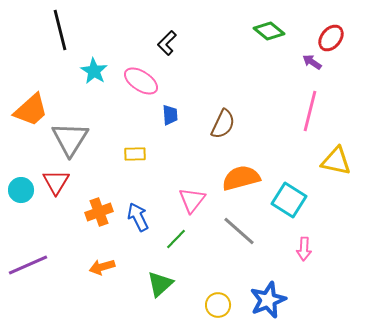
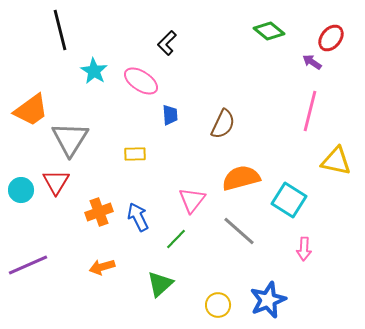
orange trapezoid: rotated 6 degrees clockwise
